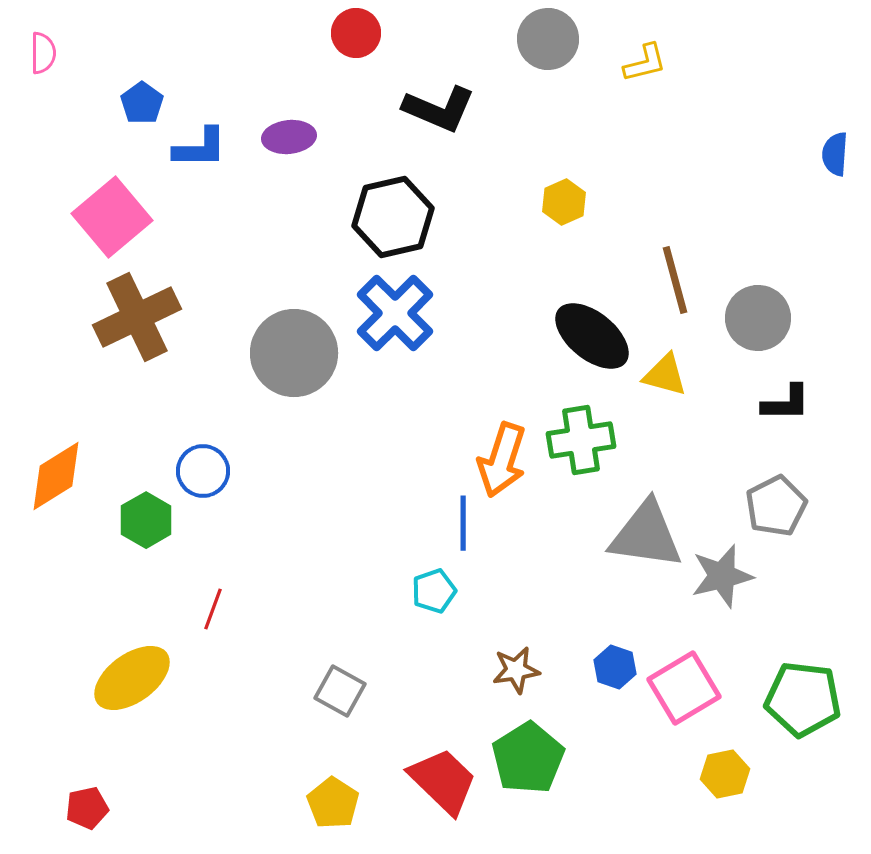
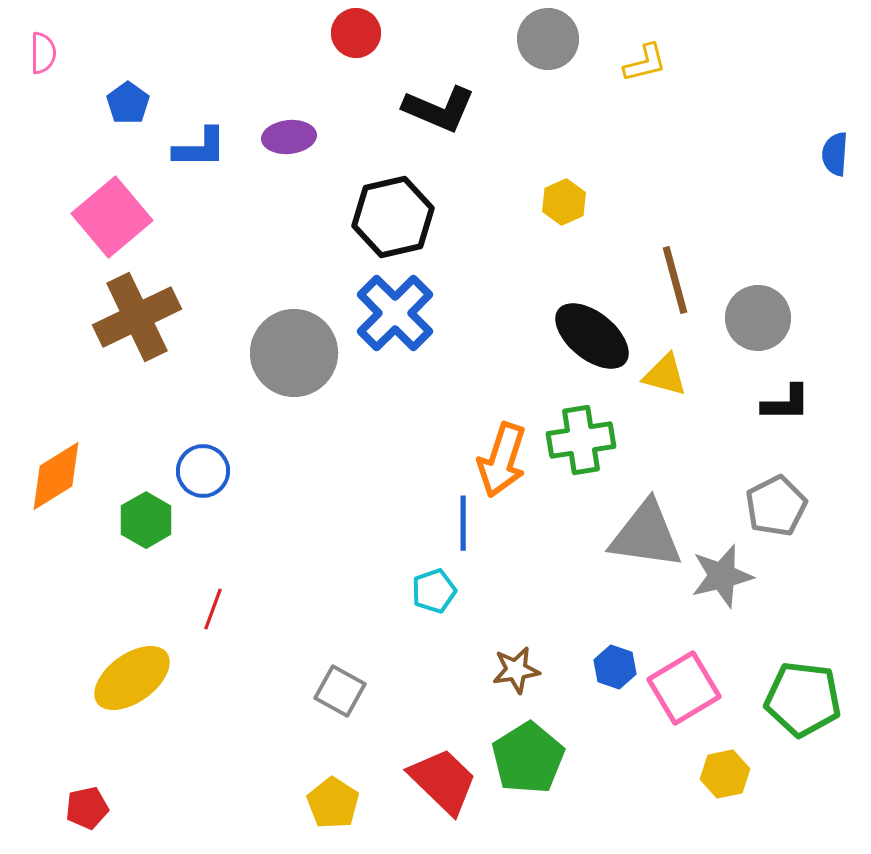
blue pentagon at (142, 103): moved 14 px left
